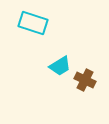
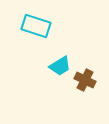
cyan rectangle: moved 3 px right, 3 px down
